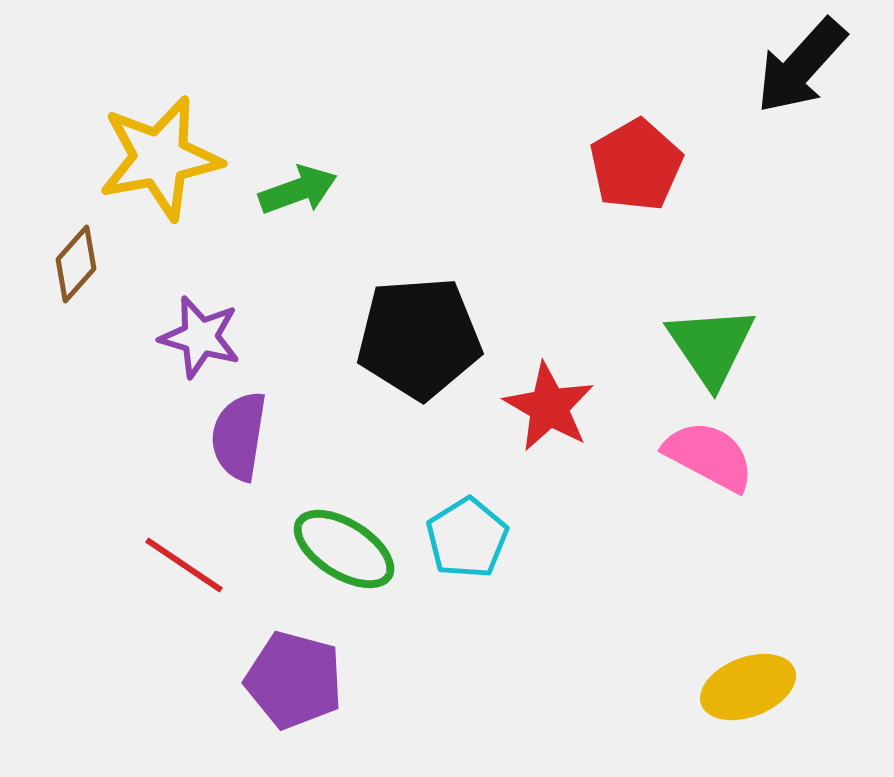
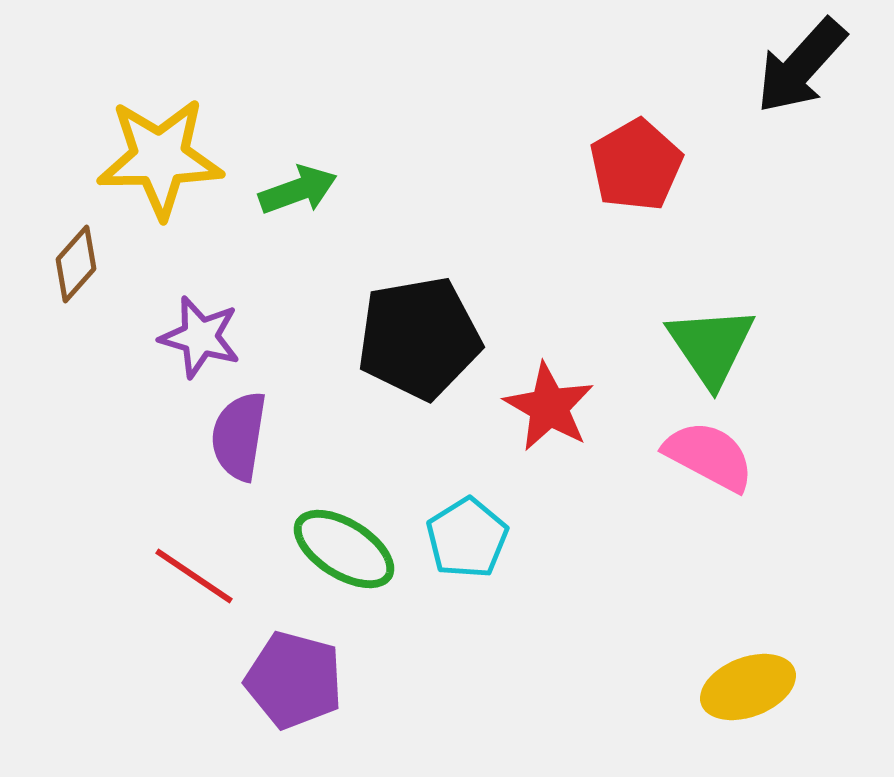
yellow star: rotated 10 degrees clockwise
black pentagon: rotated 6 degrees counterclockwise
red line: moved 10 px right, 11 px down
